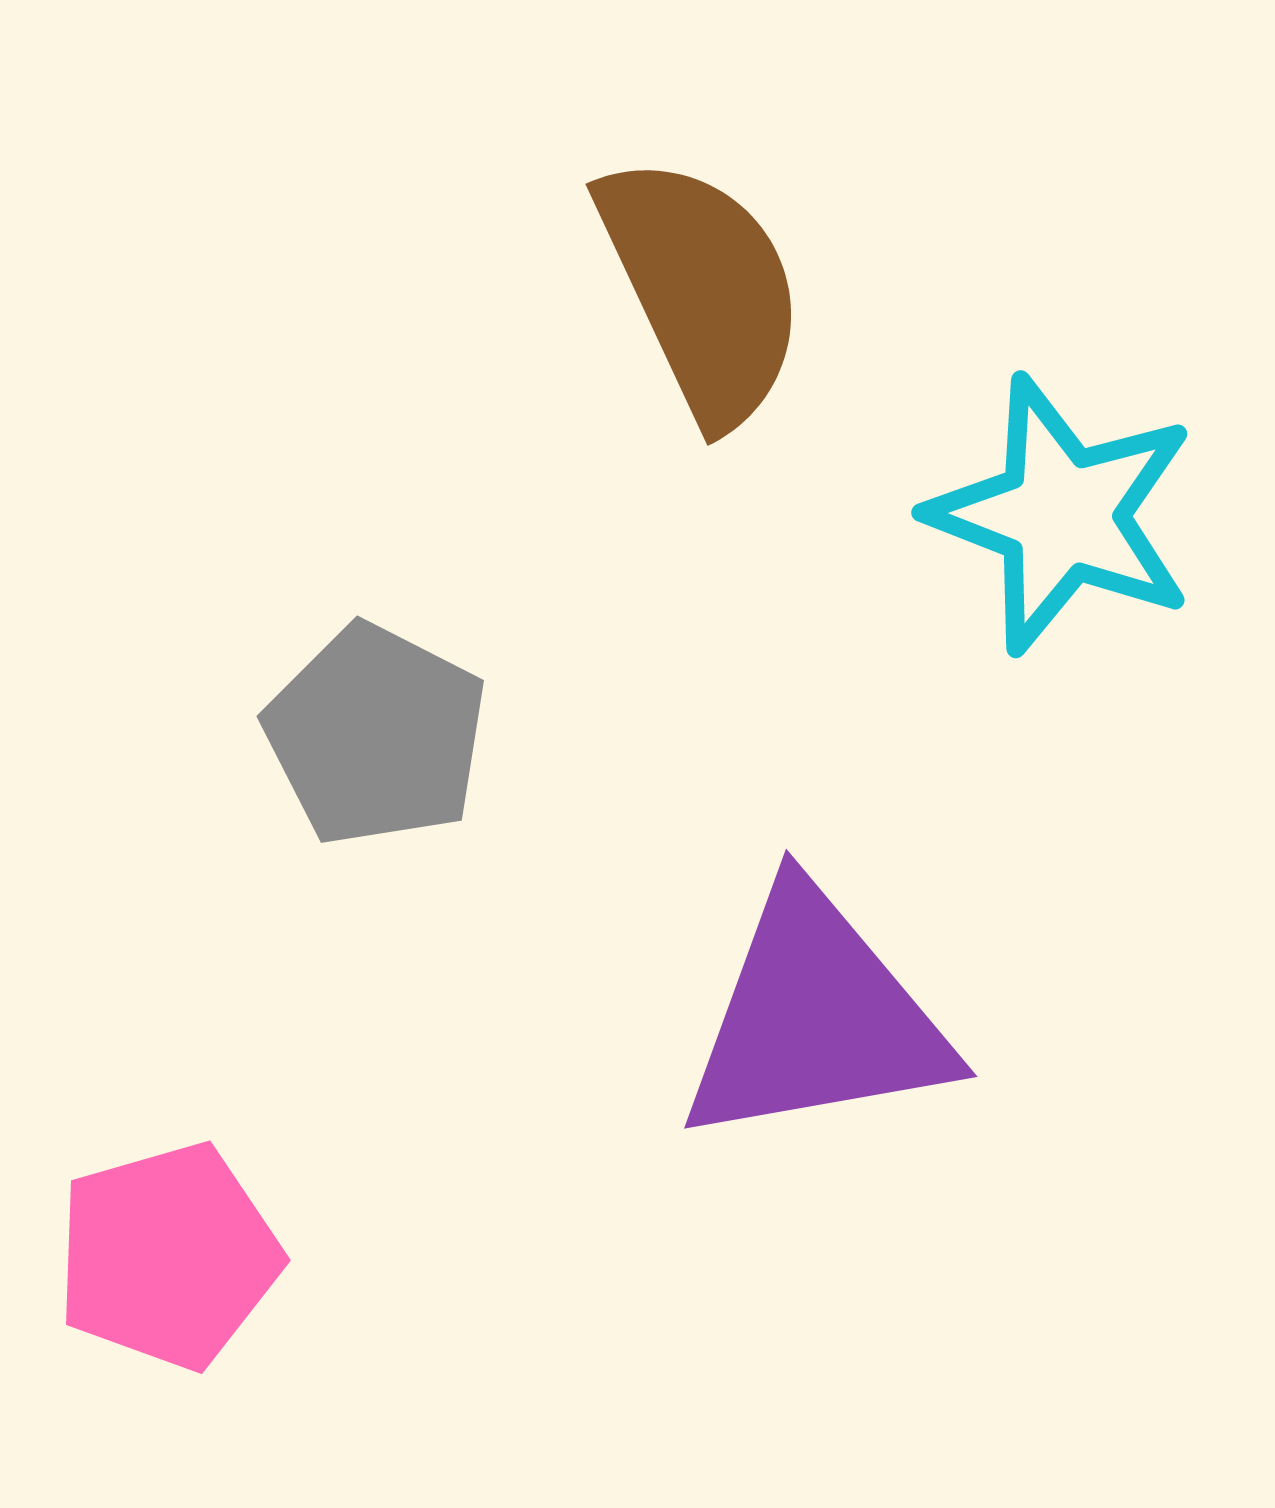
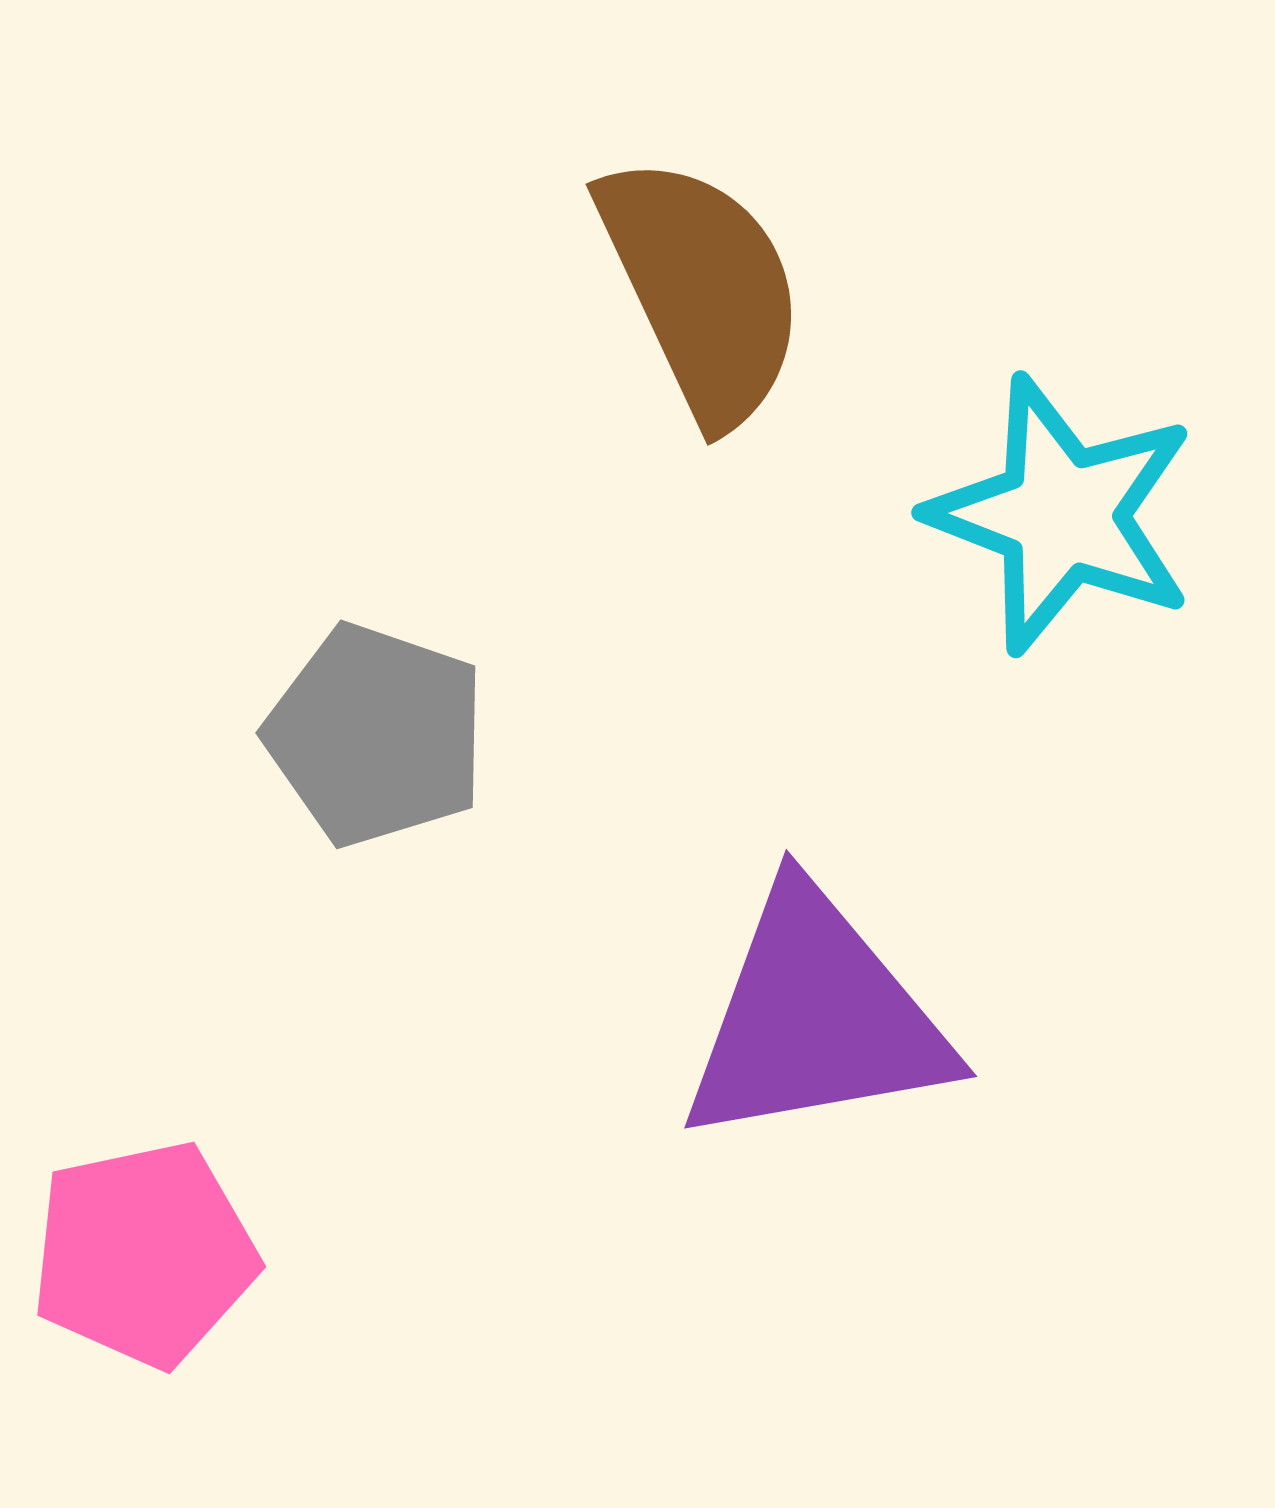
gray pentagon: rotated 8 degrees counterclockwise
pink pentagon: moved 24 px left, 2 px up; rotated 4 degrees clockwise
